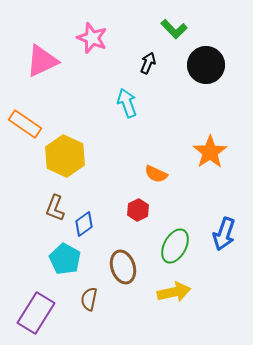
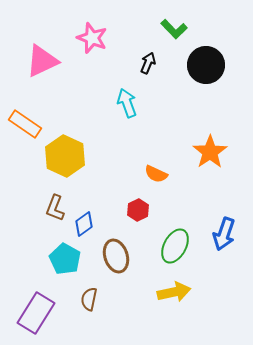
brown ellipse: moved 7 px left, 11 px up
